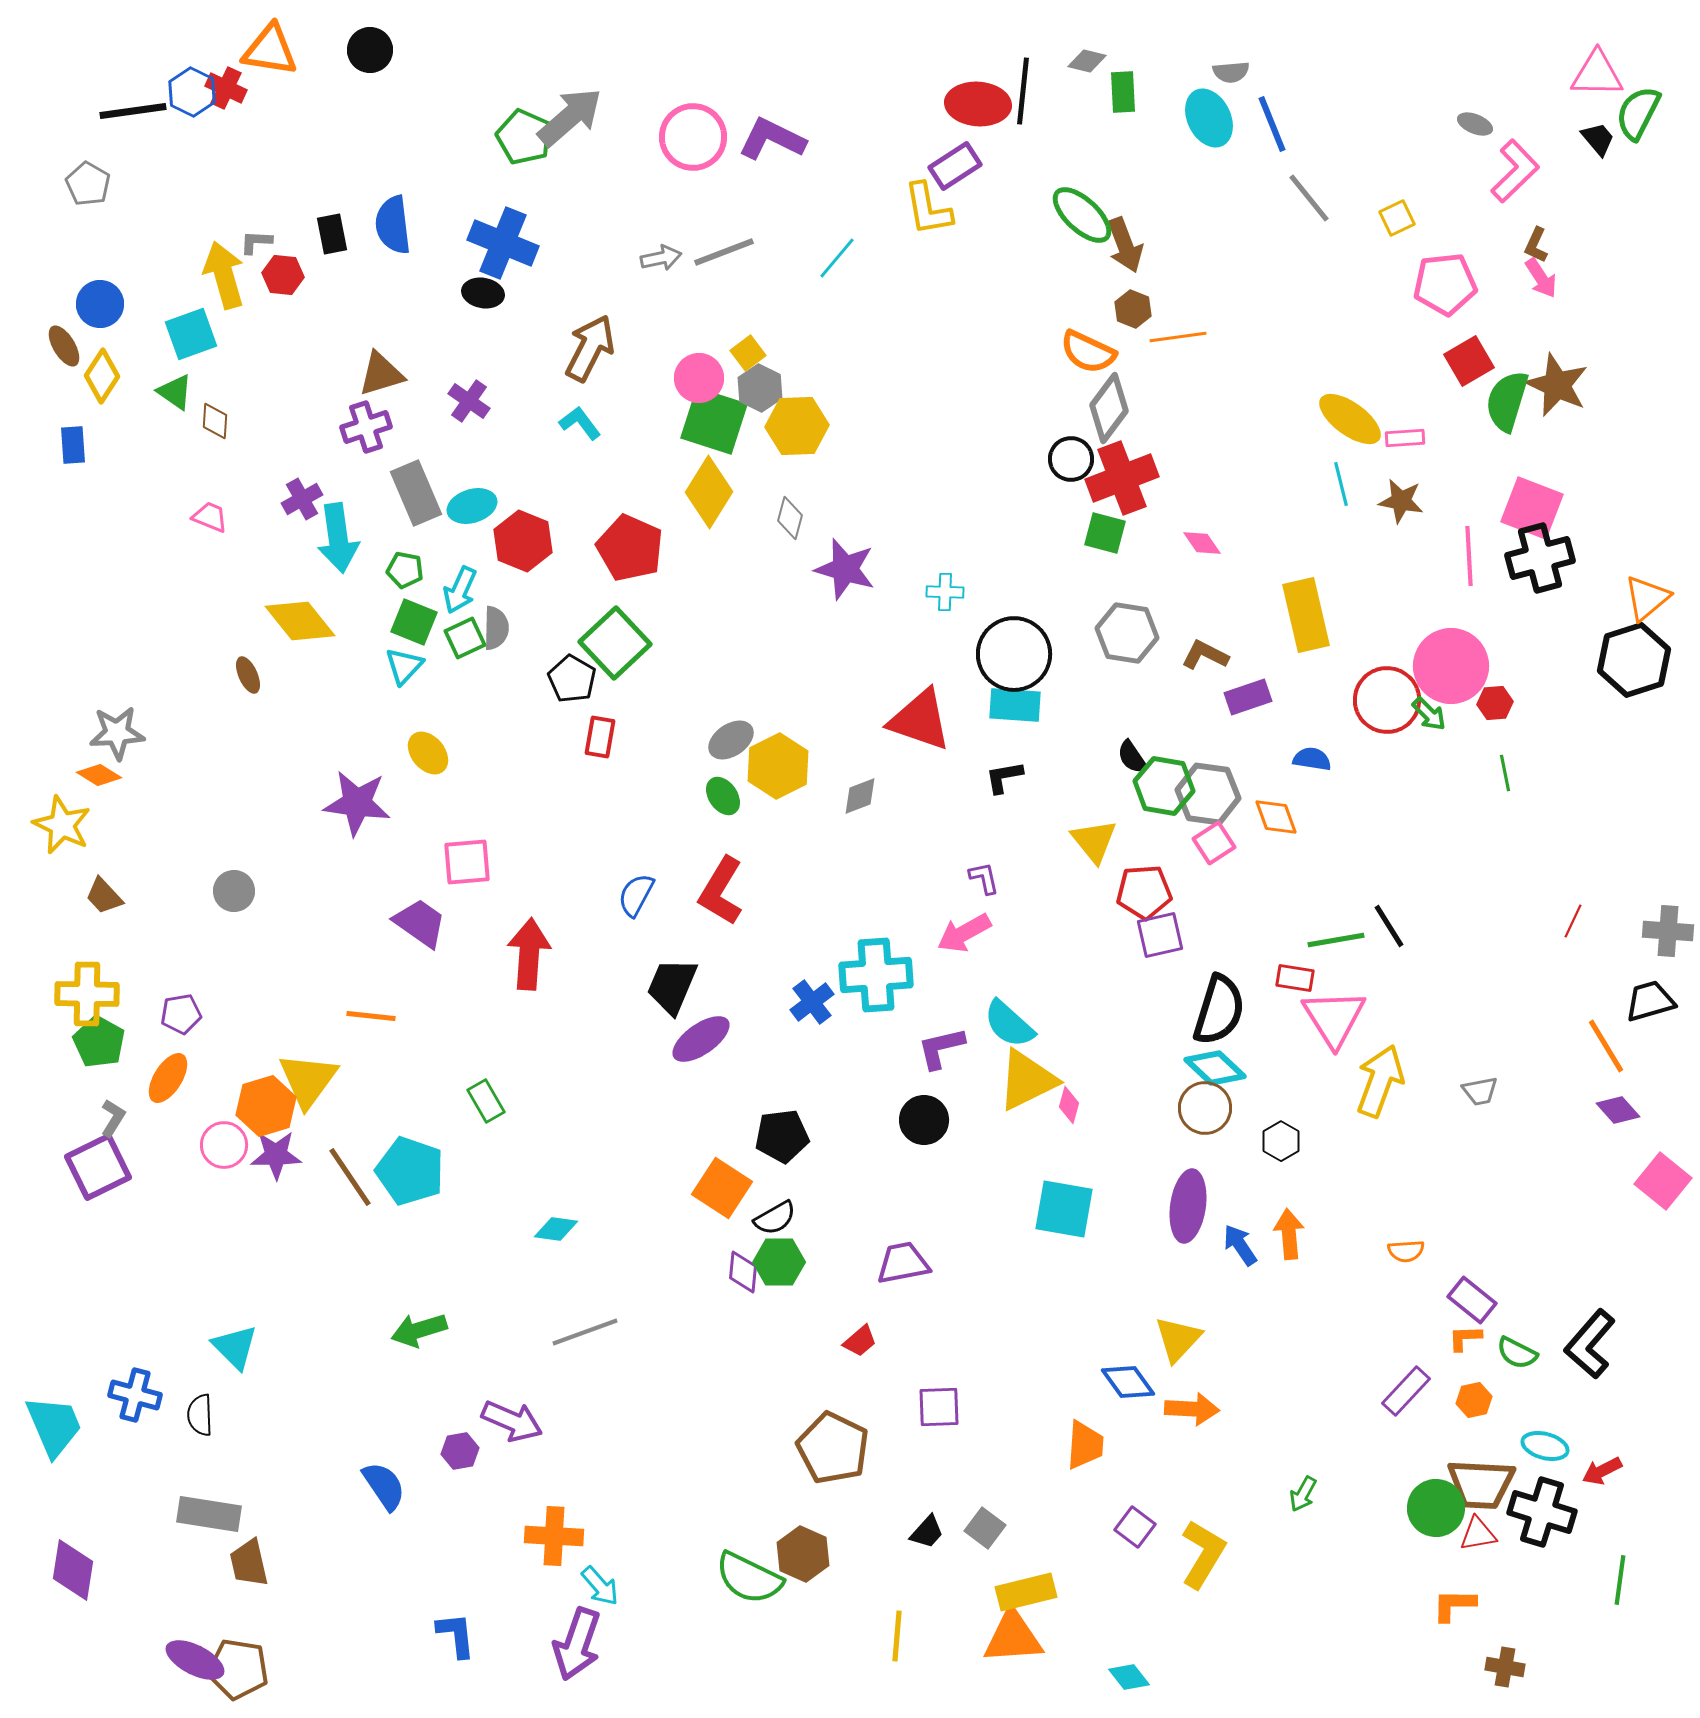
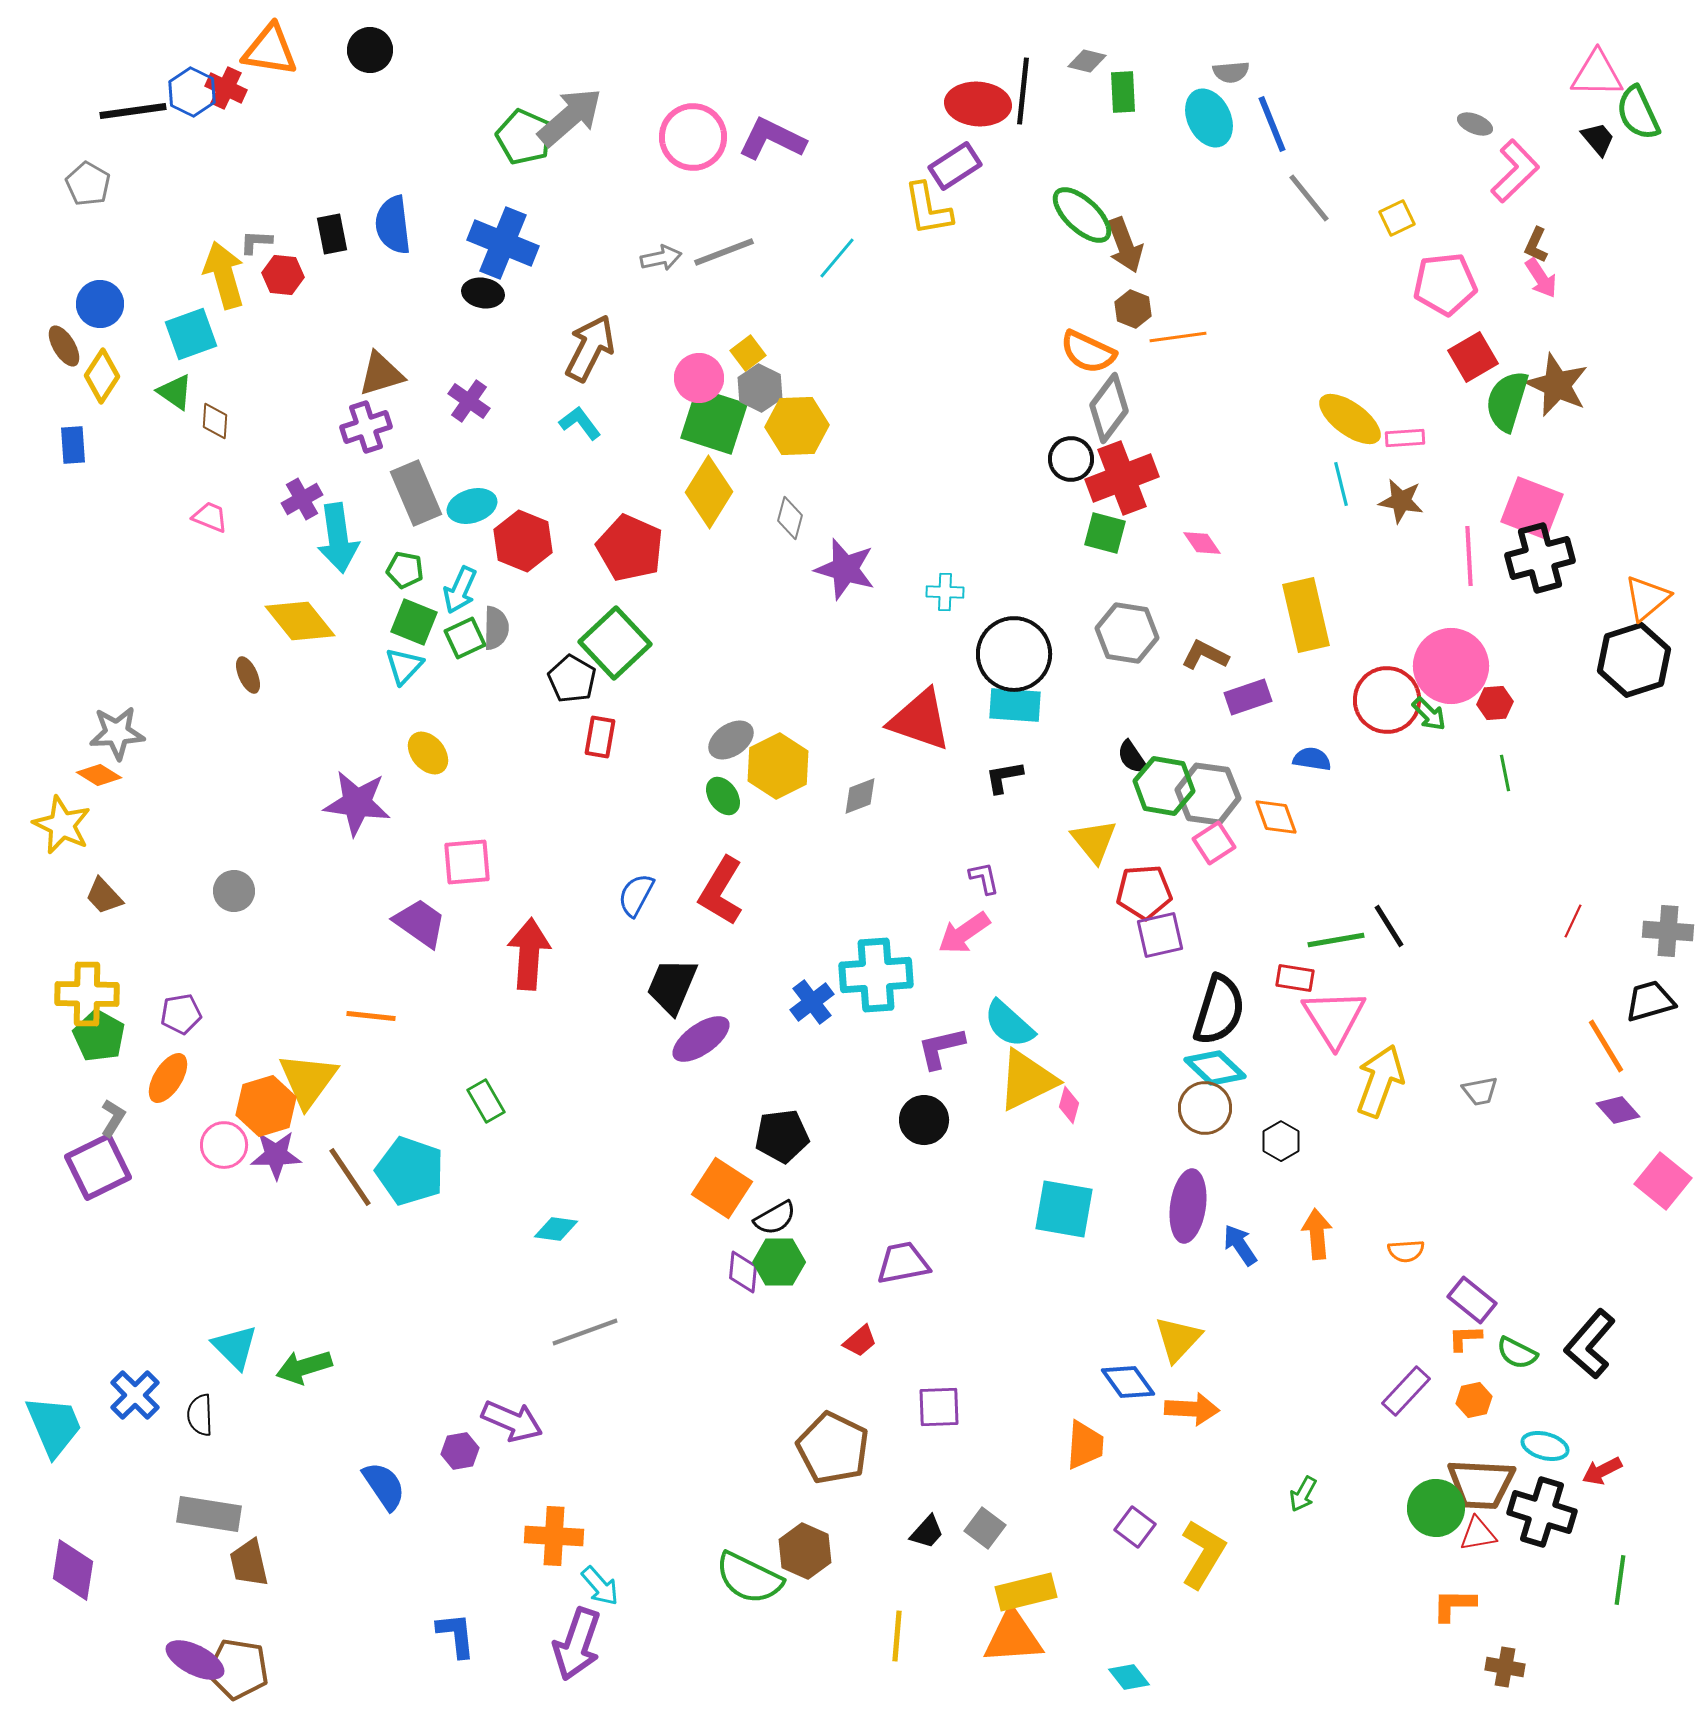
green semicircle at (1638, 113): rotated 52 degrees counterclockwise
red square at (1469, 361): moved 4 px right, 4 px up
pink arrow at (964, 933): rotated 6 degrees counterclockwise
green pentagon at (99, 1042): moved 6 px up
orange arrow at (1289, 1234): moved 28 px right
green arrow at (419, 1330): moved 115 px left, 37 px down
blue cross at (135, 1395): rotated 30 degrees clockwise
brown hexagon at (803, 1554): moved 2 px right, 3 px up
